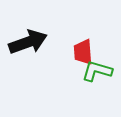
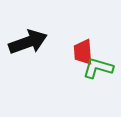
green L-shape: moved 1 px right, 3 px up
